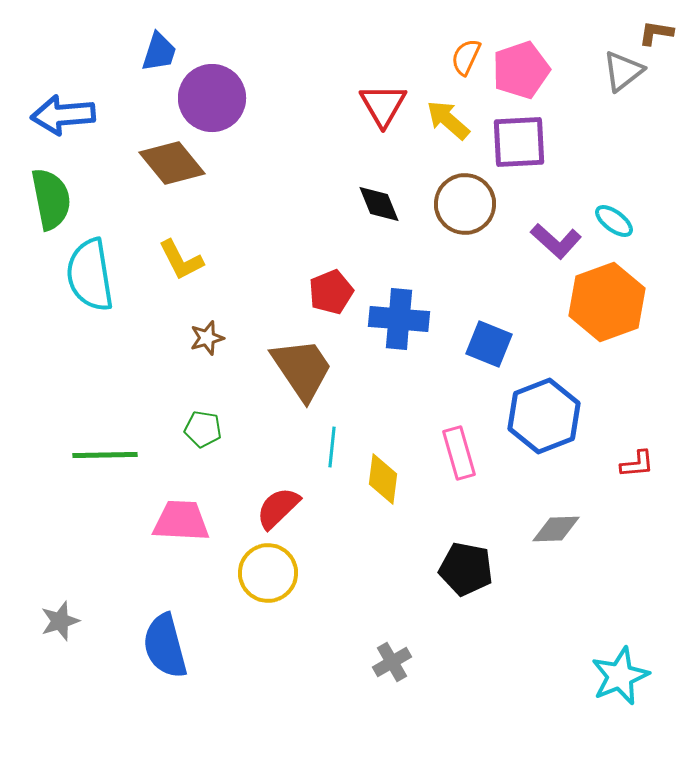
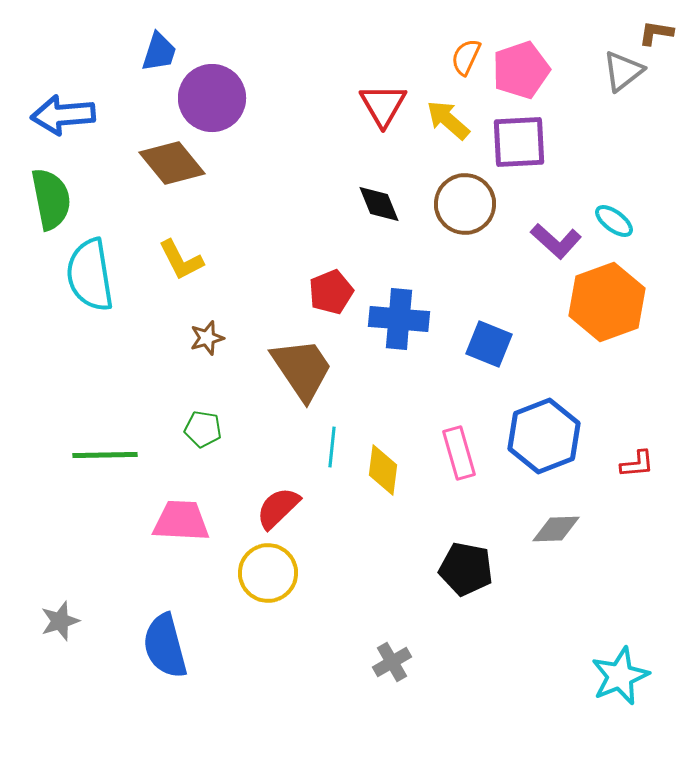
blue hexagon: moved 20 px down
yellow diamond: moved 9 px up
